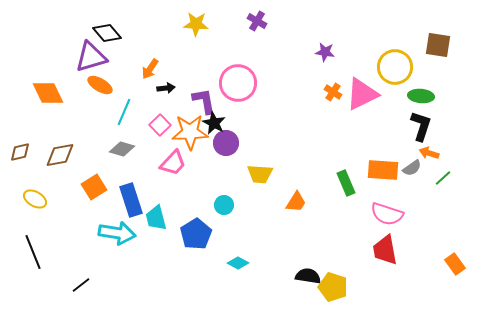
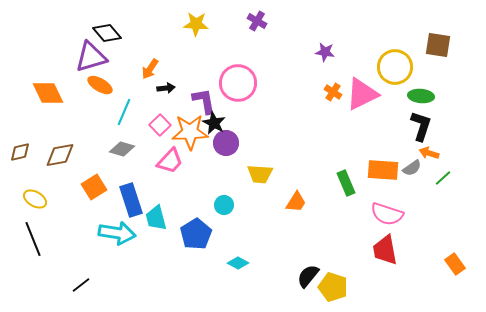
pink trapezoid at (173, 163): moved 3 px left, 2 px up
black line at (33, 252): moved 13 px up
black semicircle at (308, 276): rotated 60 degrees counterclockwise
